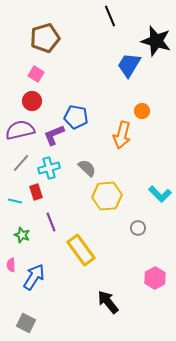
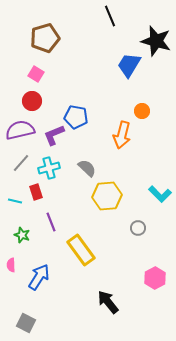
blue arrow: moved 5 px right
